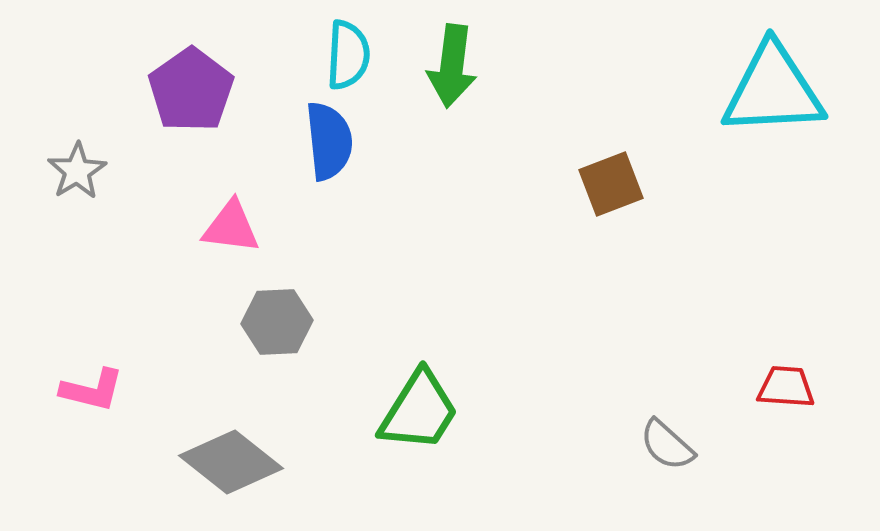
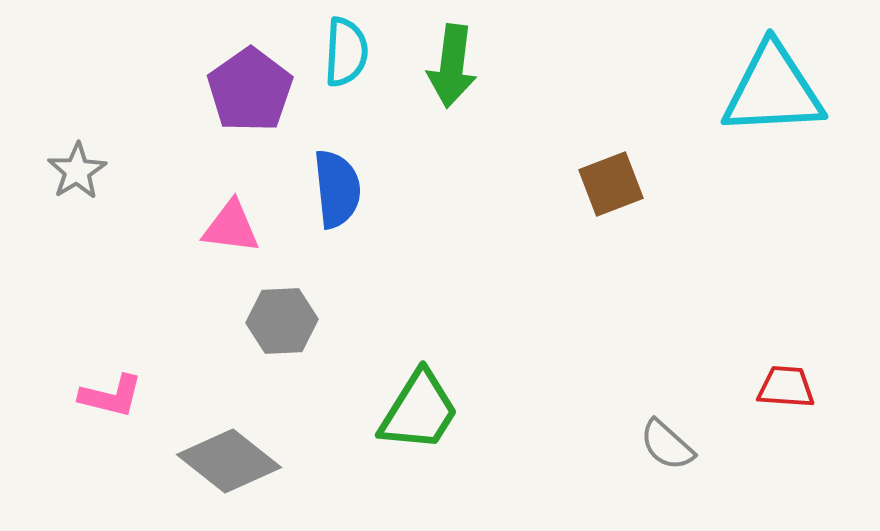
cyan semicircle: moved 2 px left, 3 px up
purple pentagon: moved 59 px right
blue semicircle: moved 8 px right, 48 px down
gray hexagon: moved 5 px right, 1 px up
pink L-shape: moved 19 px right, 6 px down
gray diamond: moved 2 px left, 1 px up
